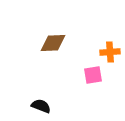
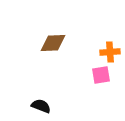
pink square: moved 8 px right
